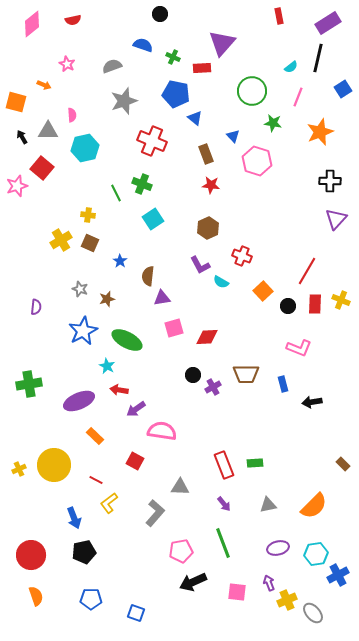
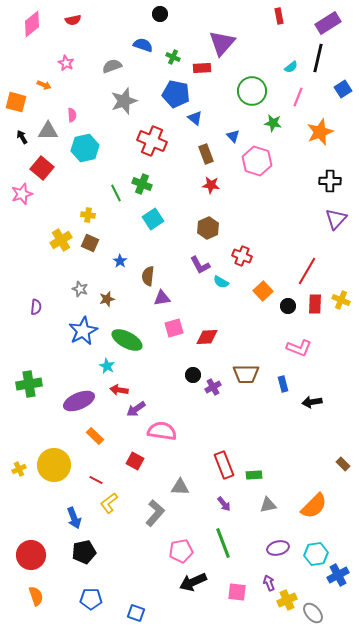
pink star at (67, 64): moved 1 px left, 1 px up
pink star at (17, 186): moved 5 px right, 8 px down
green rectangle at (255, 463): moved 1 px left, 12 px down
